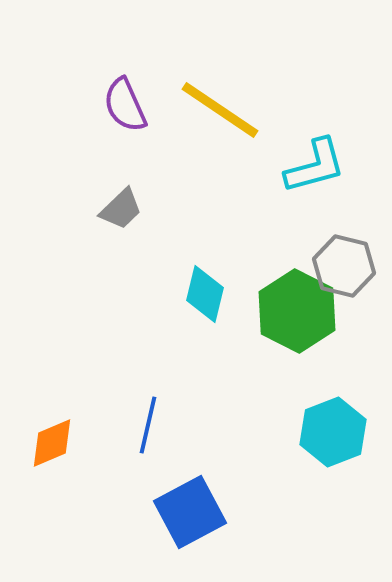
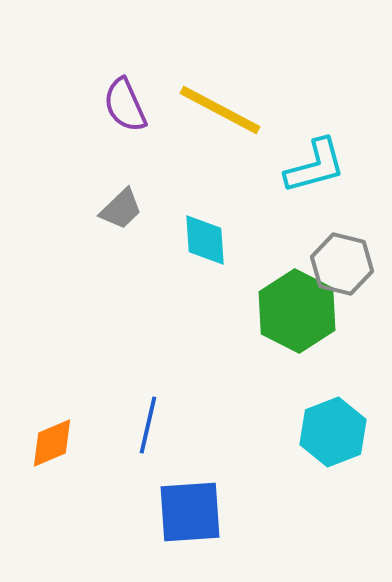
yellow line: rotated 6 degrees counterclockwise
gray hexagon: moved 2 px left, 2 px up
cyan diamond: moved 54 px up; rotated 18 degrees counterclockwise
blue square: rotated 24 degrees clockwise
